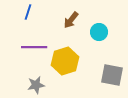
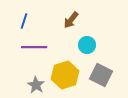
blue line: moved 4 px left, 9 px down
cyan circle: moved 12 px left, 13 px down
yellow hexagon: moved 14 px down
gray square: moved 11 px left; rotated 15 degrees clockwise
gray star: rotated 30 degrees counterclockwise
